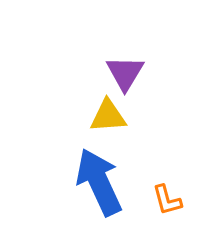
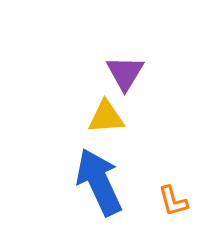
yellow triangle: moved 2 px left, 1 px down
orange L-shape: moved 6 px right, 1 px down
